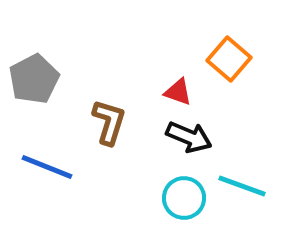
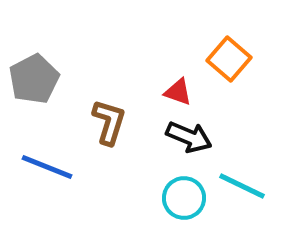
cyan line: rotated 6 degrees clockwise
